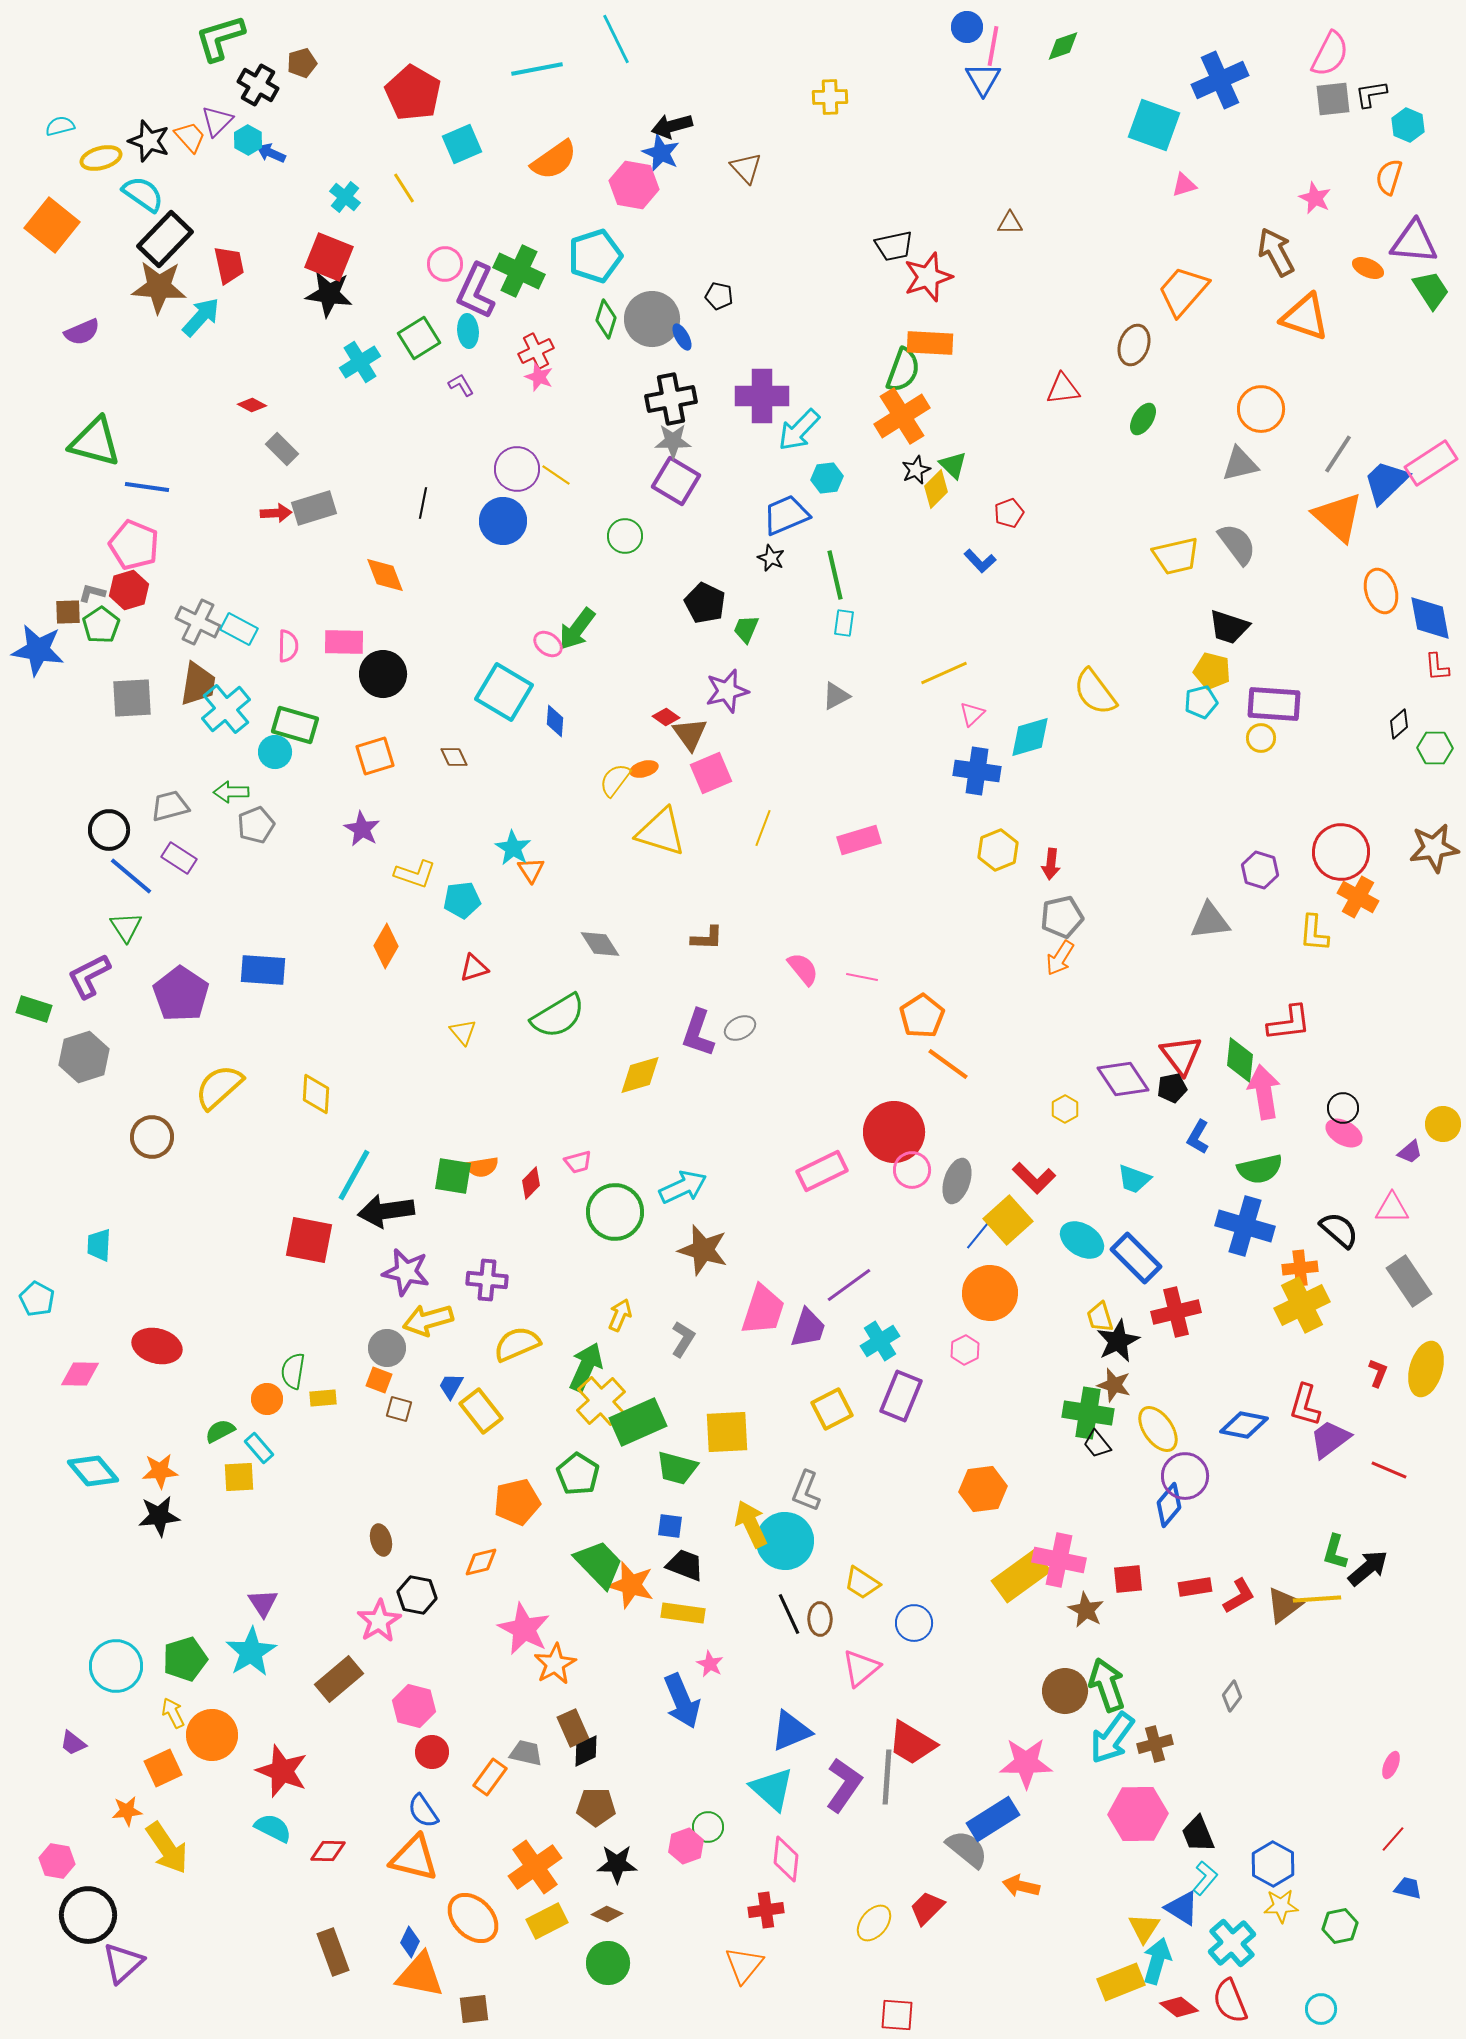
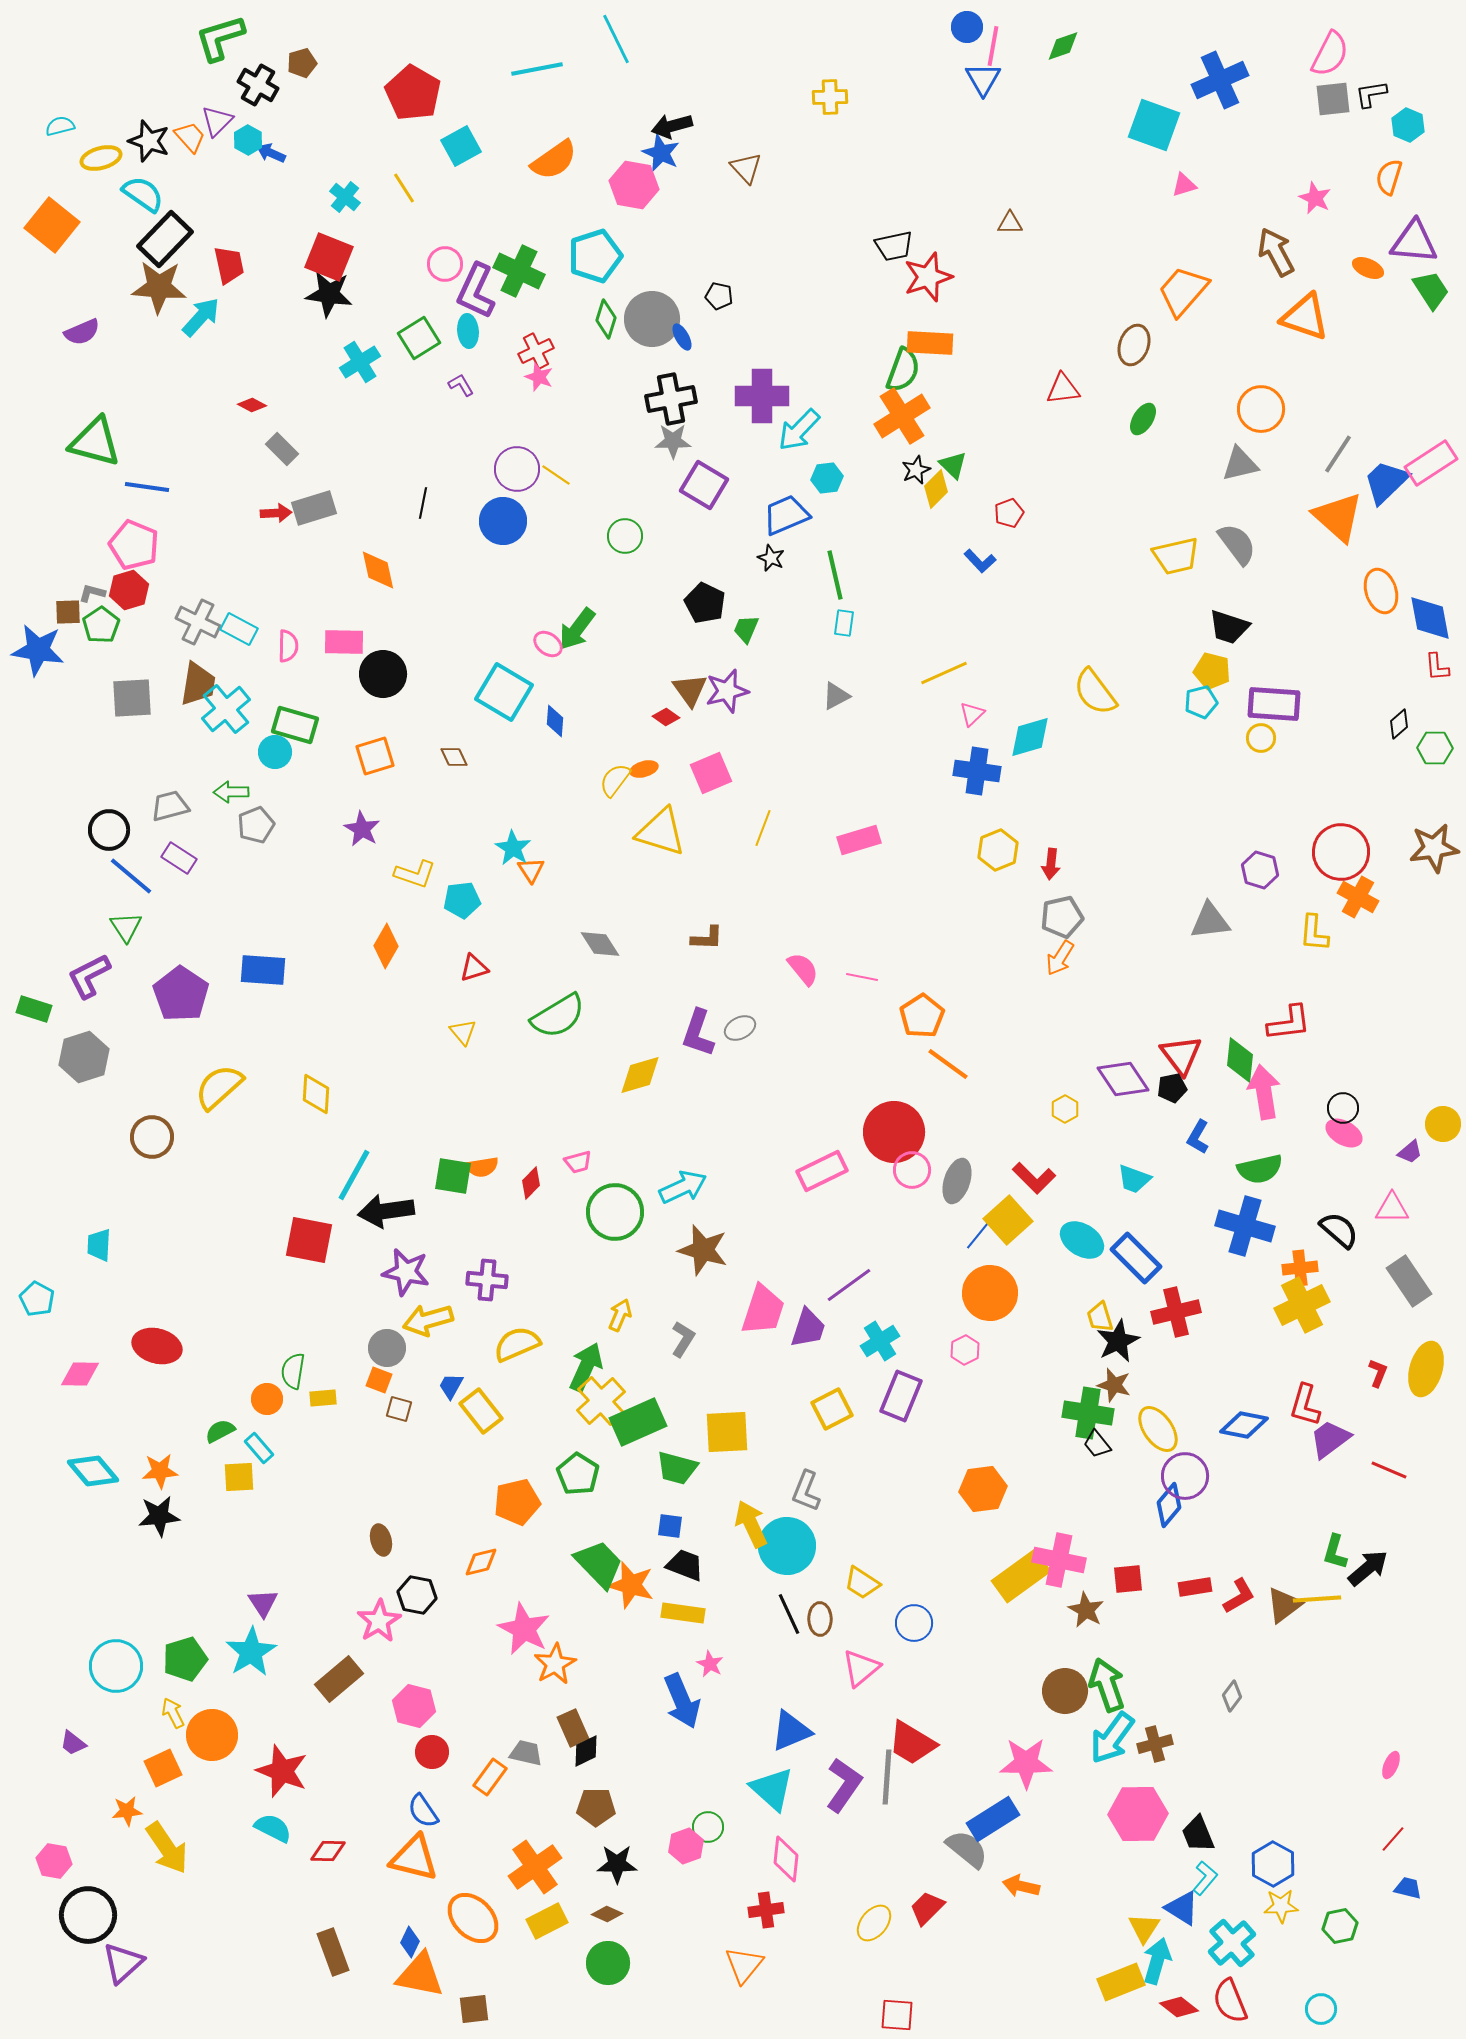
cyan square at (462, 144): moved 1 px left, 2 px down; rotated 6 degrees counterclockwise
purple square at (676, 481): moved 28 px right, 4 px down
orange diamond at (385, 575): moved 7 px left, 5 px up; rotated 9 degrees clockwise
brown triangle at (690, 734): moved 44 px up
cyan circle at (785, 1541): moved 2 px right, 5 px down
pink hexagon at (57, 1861): moved 3 px left
